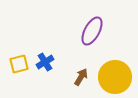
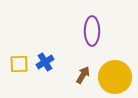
purple ellipse: rotated 28 degrees counterclockwise
yellow square: rotated 12 degrees clockwise
brown arrow: moved 2 px right, 2 px up
